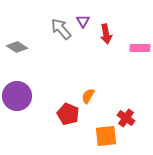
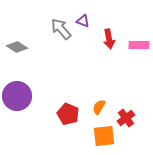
purple triangle: rotated 40 degrees counterclockwise
red arrow: moved 3 px right, 5 px down
pink rectangle: moved 1 px left, 3 px up
orange semicircle: moved 11 px right, 11 px down
red cross: rotated 18 degrees clockwise
orange square: moved 2 px left
